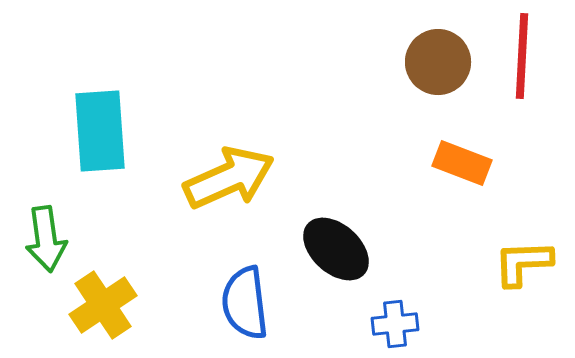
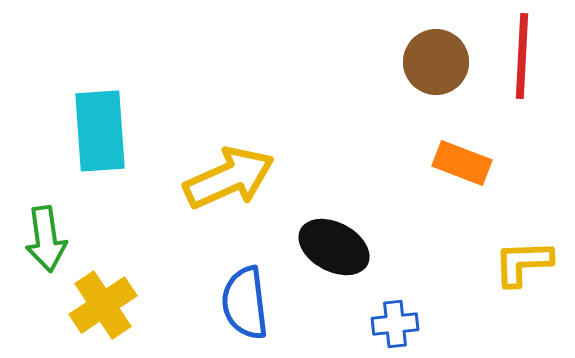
brown circle: moved 2 px left
black ellipse: moved 2 px left, 2 px up; rotated 14 degrees counterclockwise
